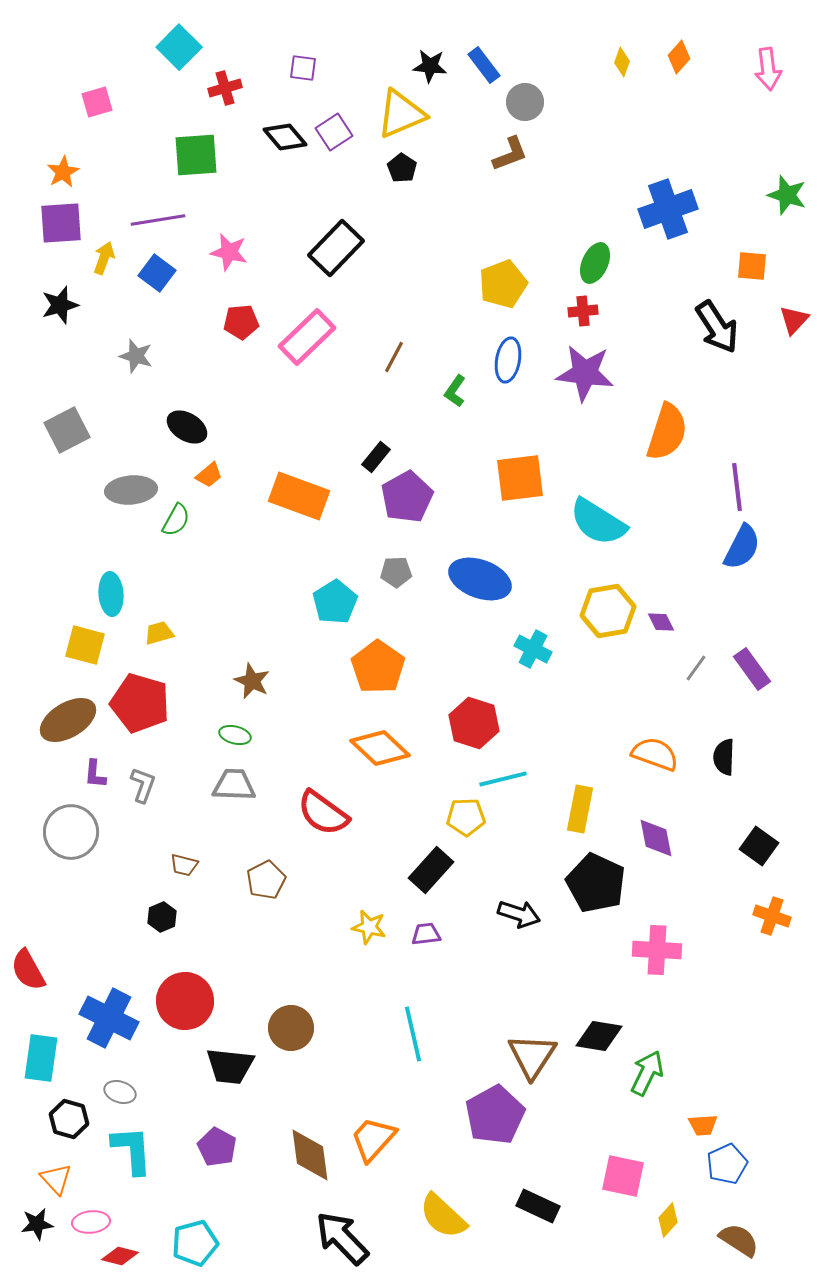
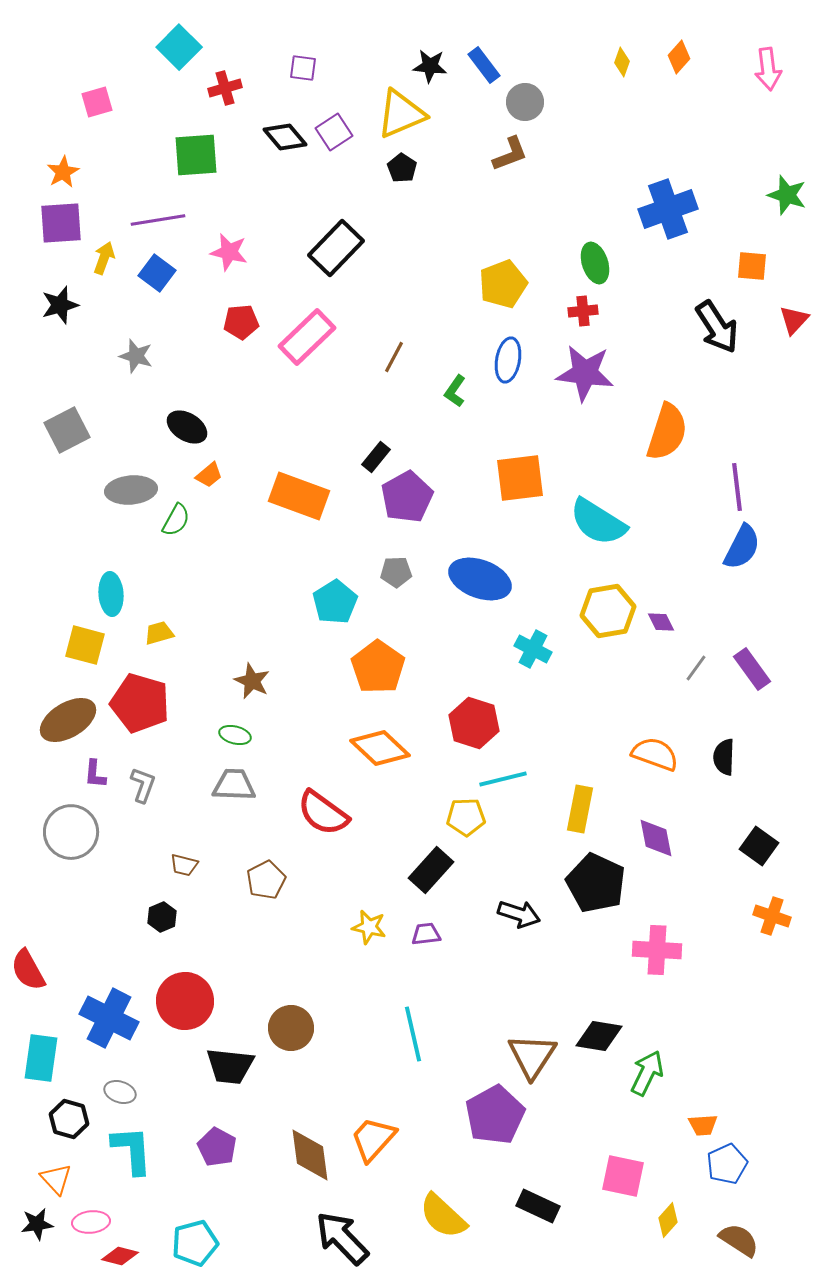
green ellipse at (595, 263): rotated 42 degrees counterclockwise
